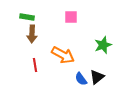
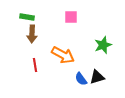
black triangle: rotated 21 degrees clockwise
